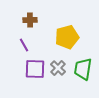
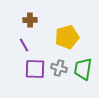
gray cross: moved 1 px right; rotated 28 degrees counterclockwise
